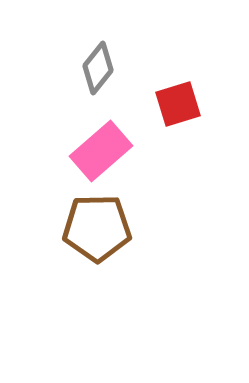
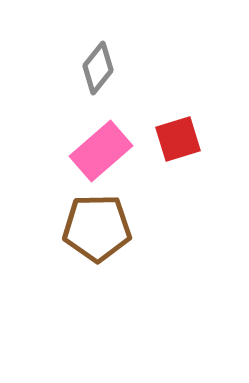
red square: moved 35 px down
